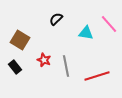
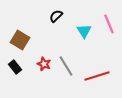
black semicircle: moved 3 px up
pink line: rotated 18 degrees clockwise
cyan triangle: moved 2 px left, 2 px up; rotated 49 degrees clockwise
red star: moved 4 px down
gray line: rotated 20 degrees counterclockwise
